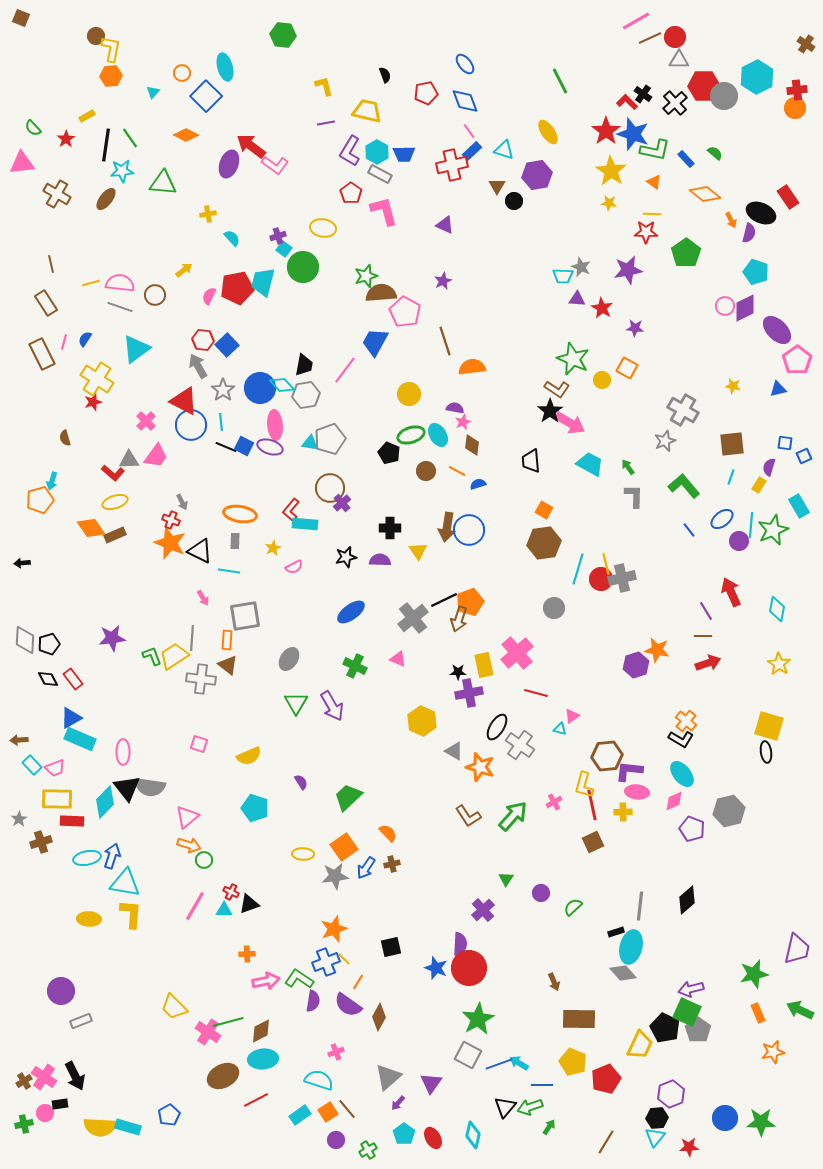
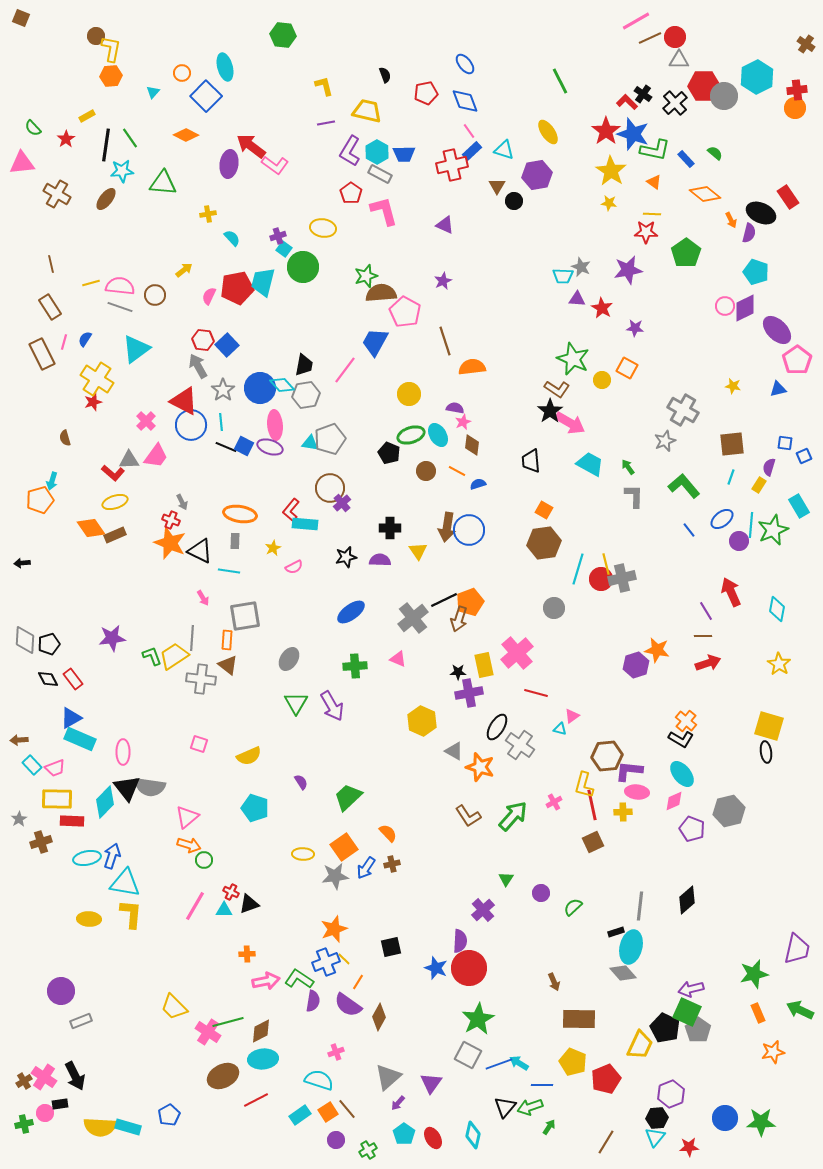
purple ellipse at (229, 164): rotated 12 degrees counterclockwise
pink semicircle at (120, 283): moved 3 px down
brown rectangle at (46, 303): moved 4 px right, 4 px down
green cross at (355, 666): rotated 30 degrees counterclockwise
purple semicircle at (460, 944): moved 3 px up
